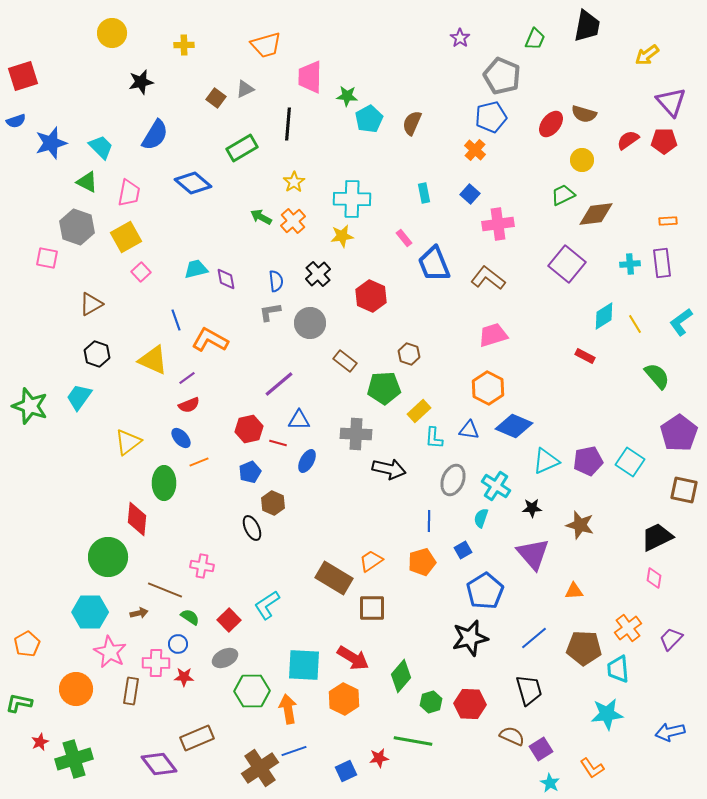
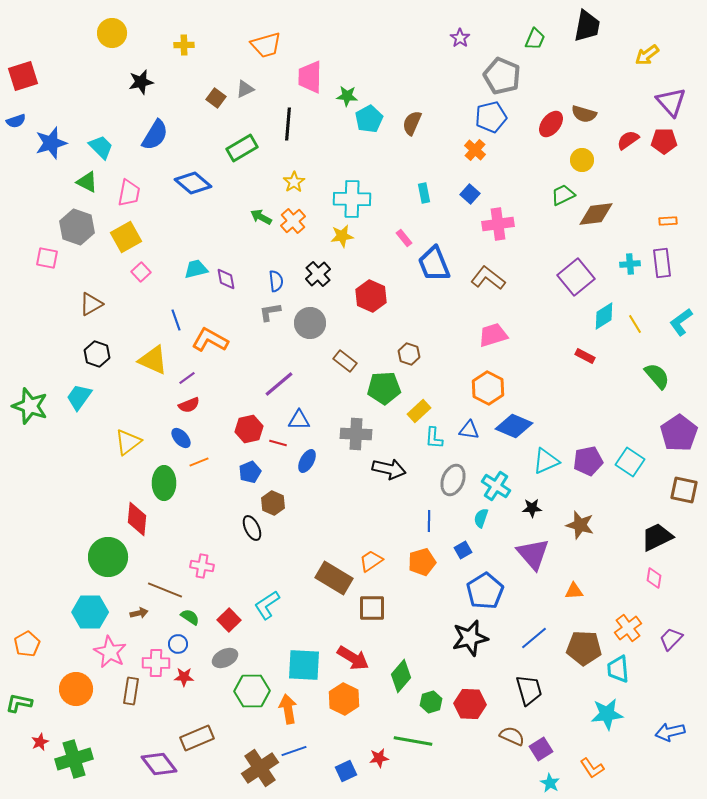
purple square at (567, 264): moved 9 px right, 13 px down; rotated 12 degrees clockwise
